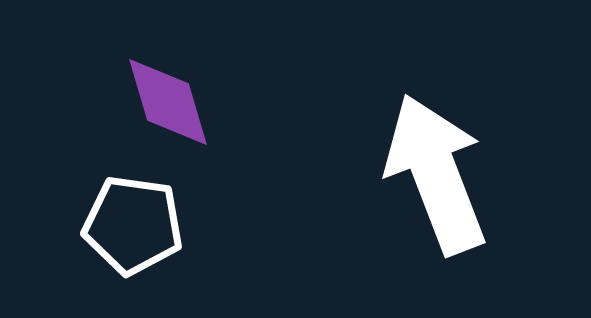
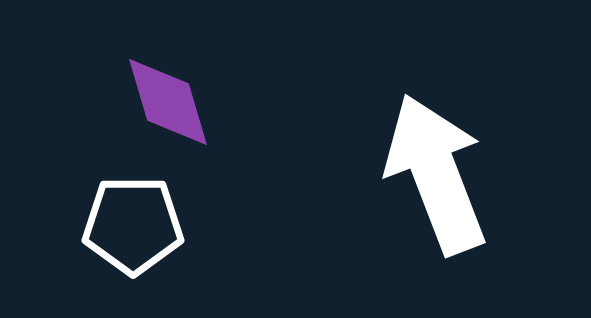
white pentagon: rotated 8 degrees counterclockwise
